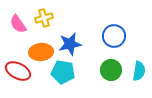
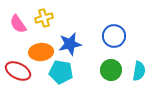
cyan pentagon: moved 2 px left
